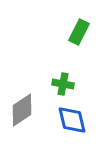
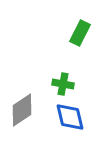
green rectangle: moved 1 px right, 1 px down
blue diamond: moved 2 px left, 3 px up
